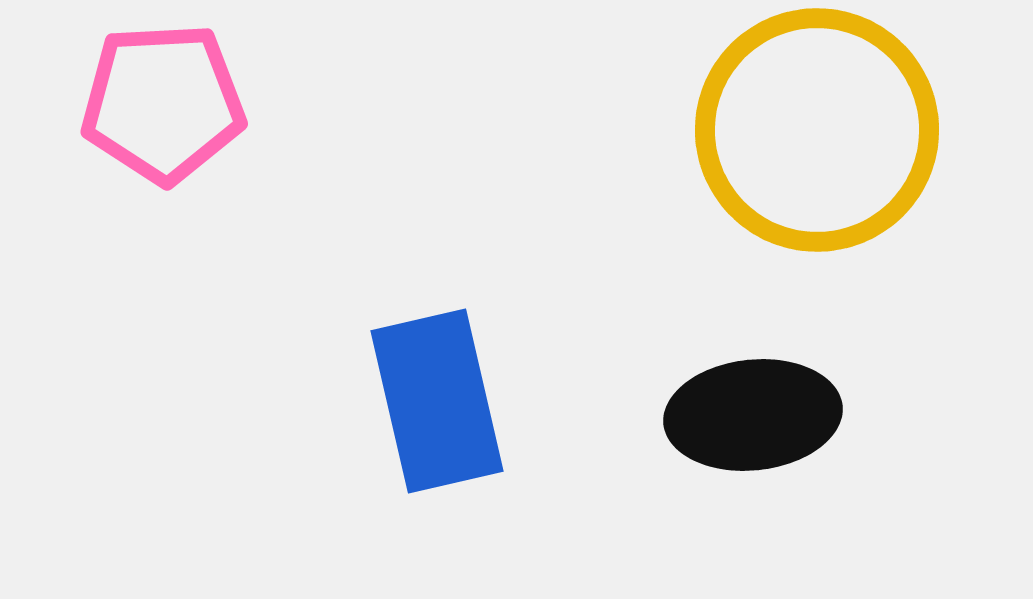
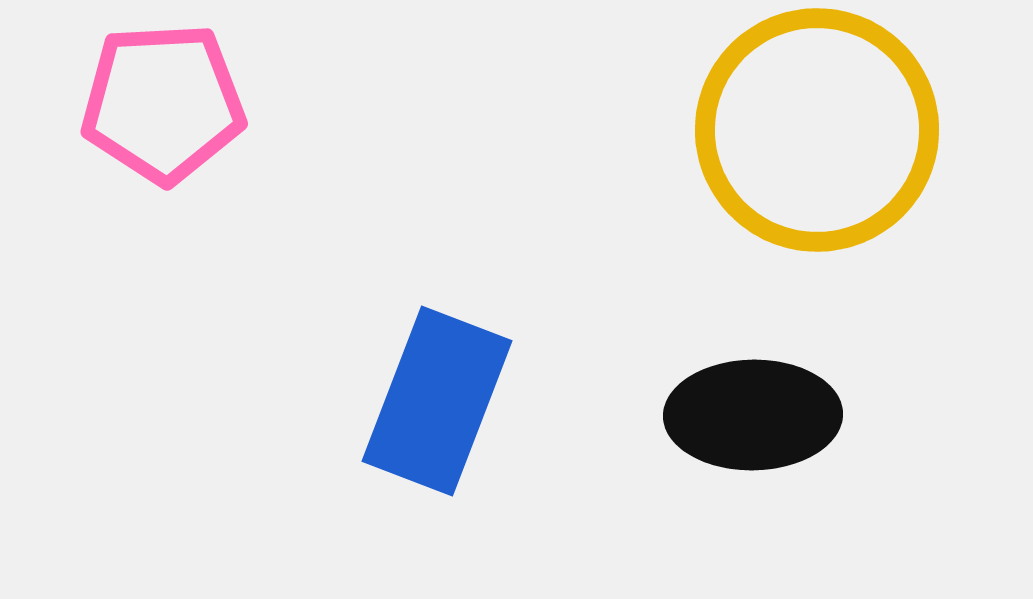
blue rectangle: rotated 34 degrees clockwise
black ellipse: rotated 5 degrees clockwise
